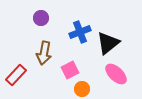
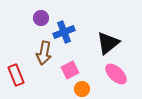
blue cross: moved 16 px left
red rectangle: rotated 65 degrees counterclockwise
